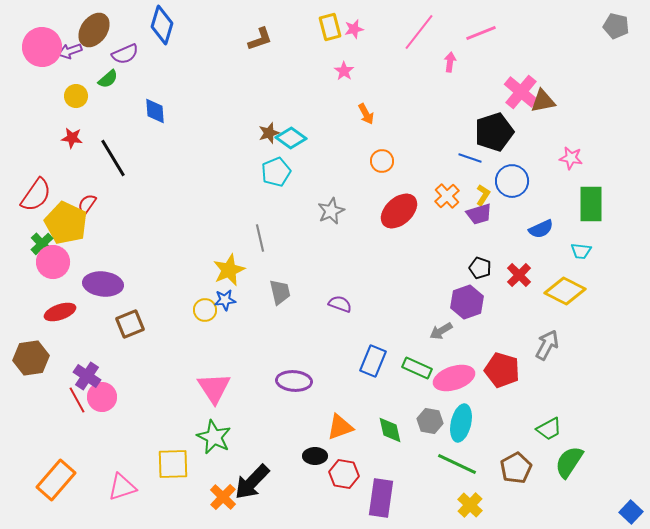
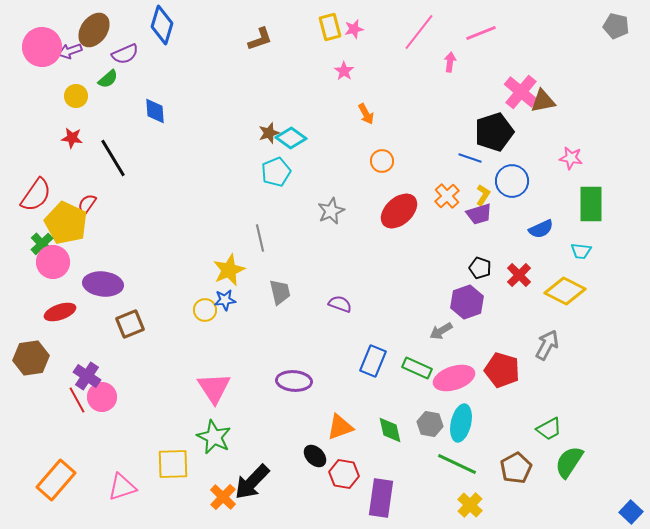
gray hexagon at (430, 421): moved 3 px down
black ellipse at (315, 456): rotated 45 degrees clockwise
